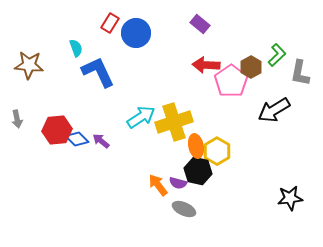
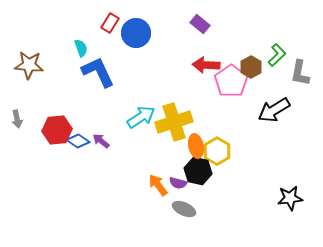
cyan semicircle: moved 5 px right
blue diamond: moved 1 px right, 2 px down; rotated 10 degrees counterclockwise
